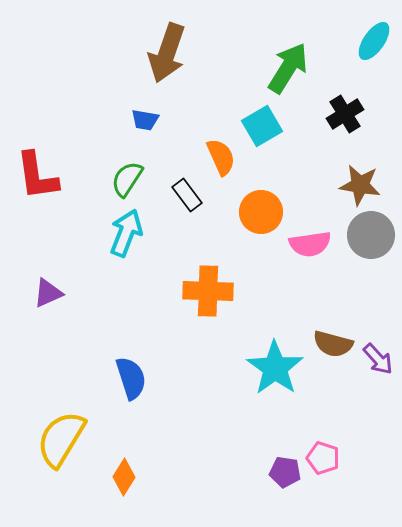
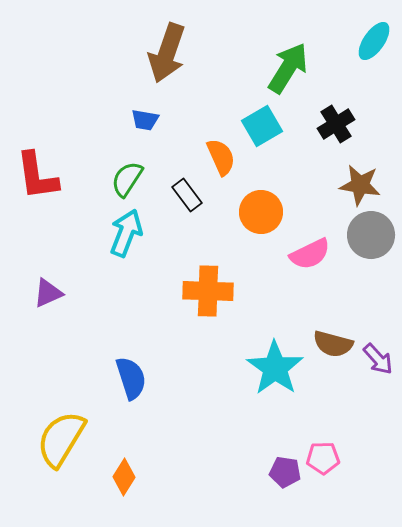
black cross: moved 9 px left, 10 px down
pink semicircle: moved 10 px down; rotated 18 degrees counterclockwise
pink pentagon: rotated 20 degrees counterclockwise
